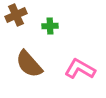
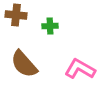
brown cross: rotated 30 degrees clockwise
brown semicircle: moved 5 px left
